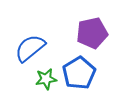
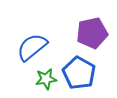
blue semicircle: moved 2 px right, 1 px up
blue pentagon: rotated 12 degrees counterclockwise
